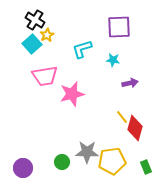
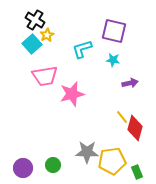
purple square: moved 5 px left, 4 px down; rotated 15 degrees clockwise
green circle: moved 9 px left, 3 px down
green rectangle: moved 9 px left, 5 px down
